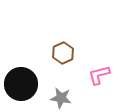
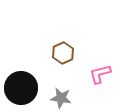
pink L-shape: moved 1 px right, 1 px up
black circle: moved 4 px down
